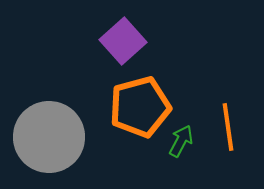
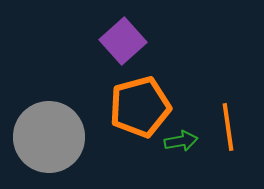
green arrow: rotated 52 degrees clockwise
